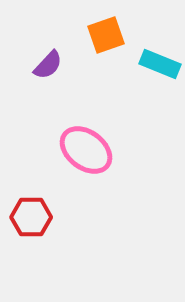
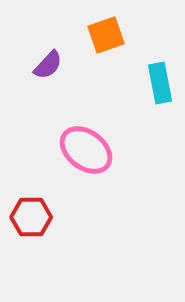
cyan rectangle: moved 19 px down; rotated 57 degrees clockwise
